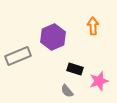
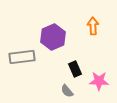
gray rectangle: moved 4 px right, 1 px down; rotated 15 degrees clockwise
black rectangle: rotated 49 degrees clockwise
pink star: rotated 18 degrees clockwise
